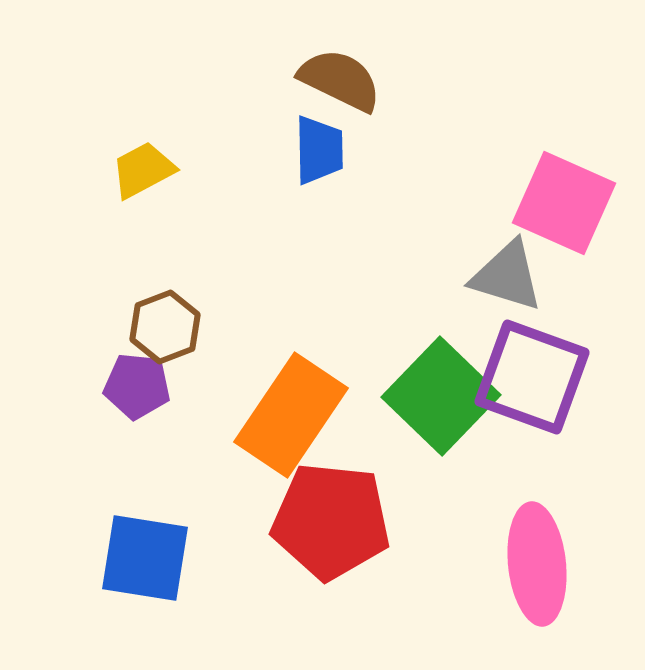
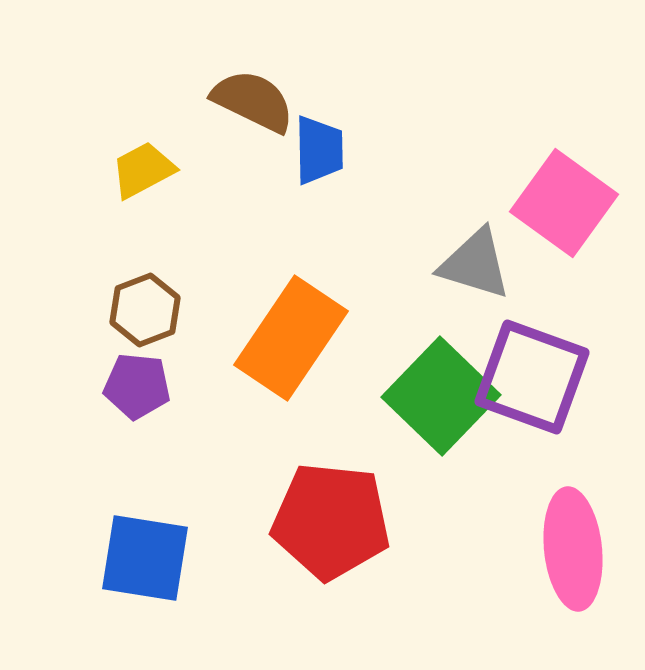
brown semicircle: moved 87 px left, 21 px down
pink square: rotated 12 degrees clockwise
gray triangle: moved 32 px left, 12 px up
brown hexagon: moved 20 px left, 17 px up
orange rectangle: moved 77 px up
pink ellipse: moved 36 px right, 15 px up
